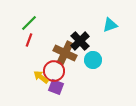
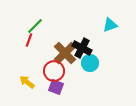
green line: moved 6 px right, 3 px down
black cross: moved 2 px right, 7 px down; rotated 18 degrees counterclockwise
brown cross: rotated 20 degrees clockwise
cyan circle: moved 3 px left, 3 px down
yellow arrow: moved 14 px left, 5 px down
